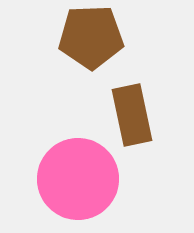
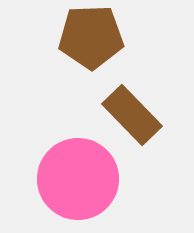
brown rectangle: rotated 32 degrees counterclockwise
